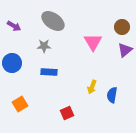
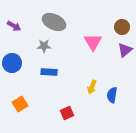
gray ellipse: moved 1 px right, 1 px down; rotated 10 degrees counterclockwise
